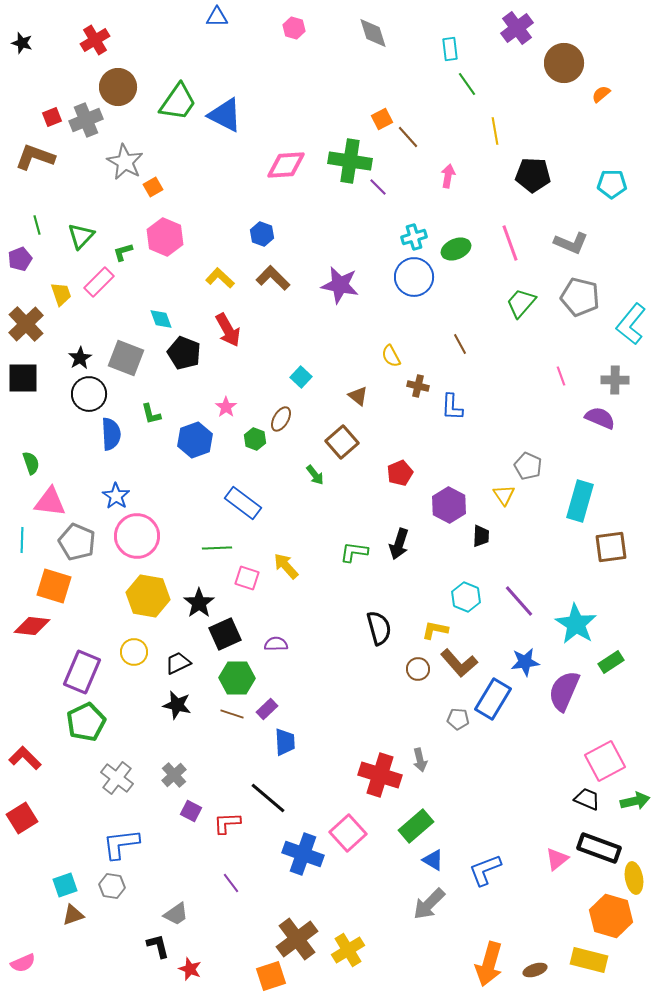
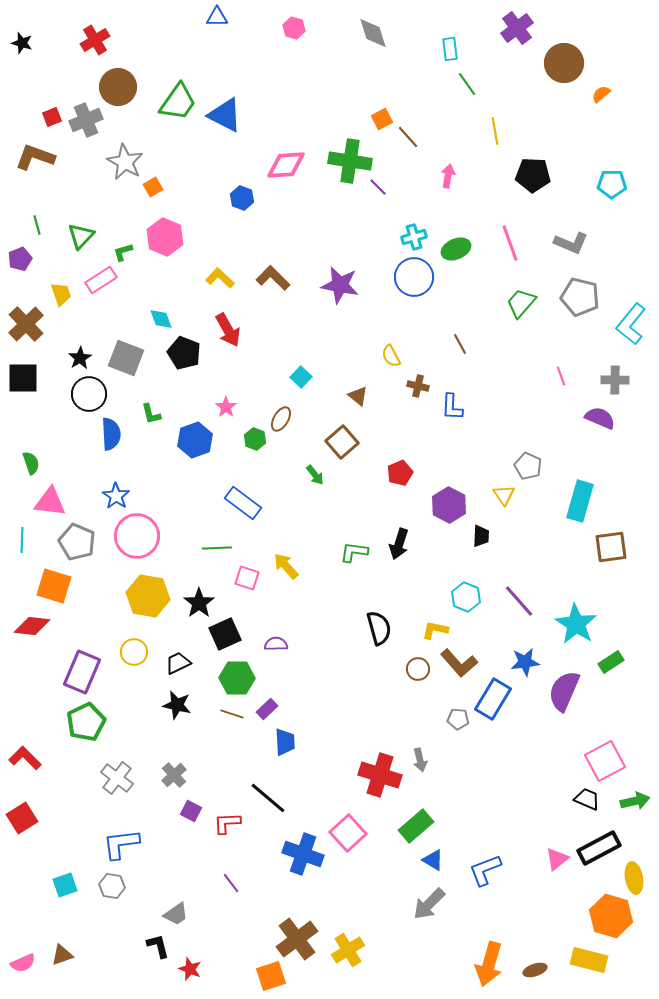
blue hexagon at (262, 234): moved 20 px left, 36 px up
pink rectangle at (99, 282): moved 2 px right, 2 px up; rotated 12 degrees clockwise
black rectangle at (599, 848): rotated 48 degrees counterclockwise
brown triangle at (73, 915): moved 11 px left, 40 px down
